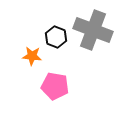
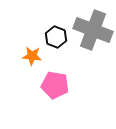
pink pentagon: moved 1 px up
